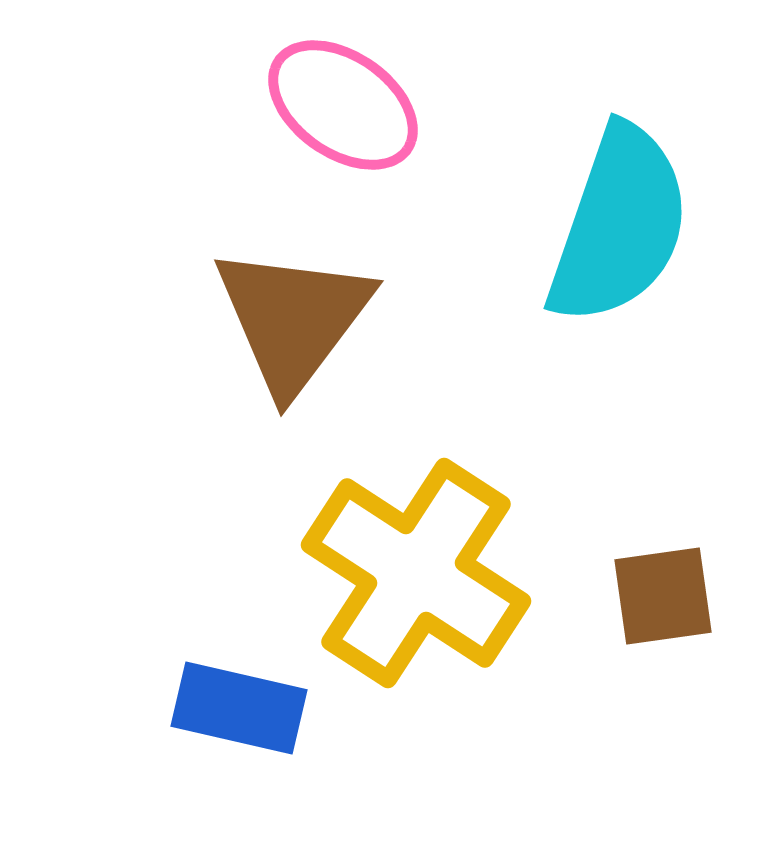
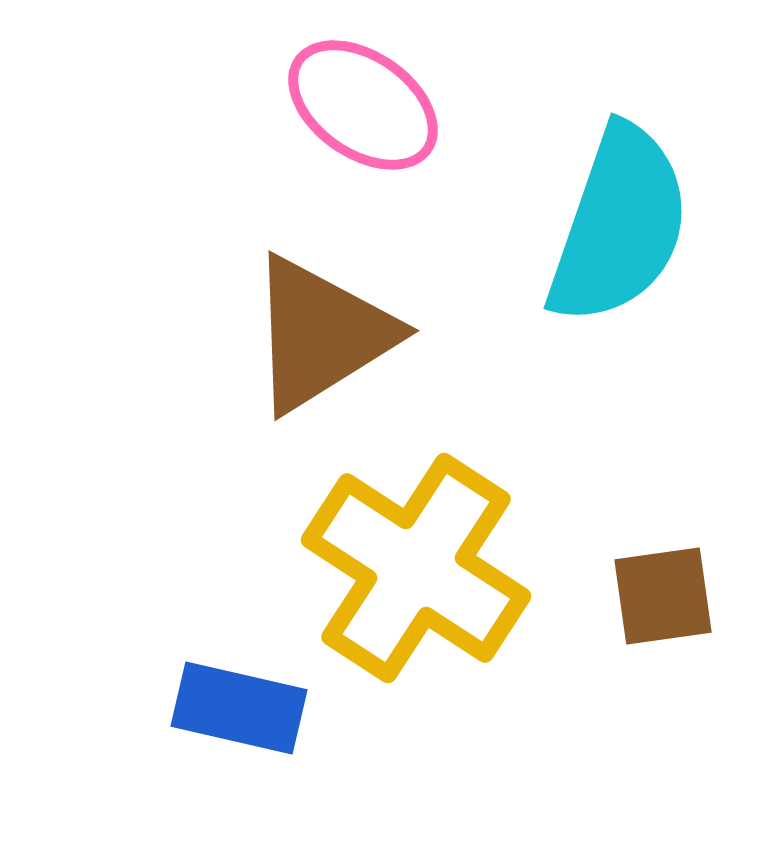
pink ellipse: moved 20 px right
brown triangle: moved 28 px right, 15 px down; rotated 21 degrees clockwise
yellow cross: moved 5 px up
